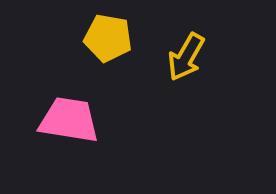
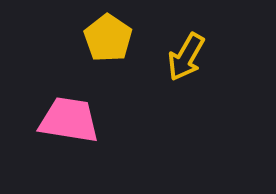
yellow pentagon: rotated 24 degrees clockwise
